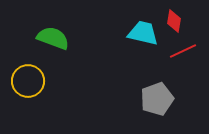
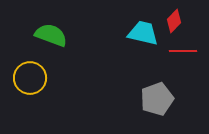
red diamond: rotated 35 degrees clockwise
green semicircle: moved 2 px left, 3 px up
red line: rotated 24 degrees clockwise
yellow circle: moved 2 px right, 3 px up
